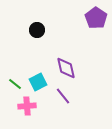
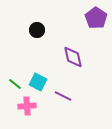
purple diamond: moved 7 px right, 11 px up
cyan square: rotated 36 degrees counterclockwise
purple line: rotated 24 degrees counterclockwise
